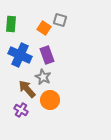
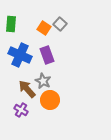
gray square: moved 4 px down; rotated 24 degrees clockwise
gray star: moved 4 px down
